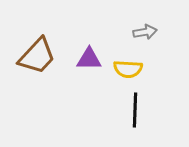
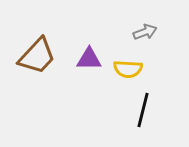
gray arrow: rotated 10 degrees counterclockwise
black line: moved 8 px right; rotated 12 degrees clockwise
